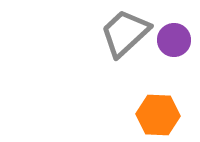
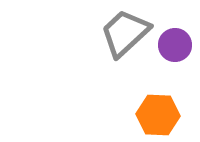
purple circle: moved 1 px right, 5 px down
